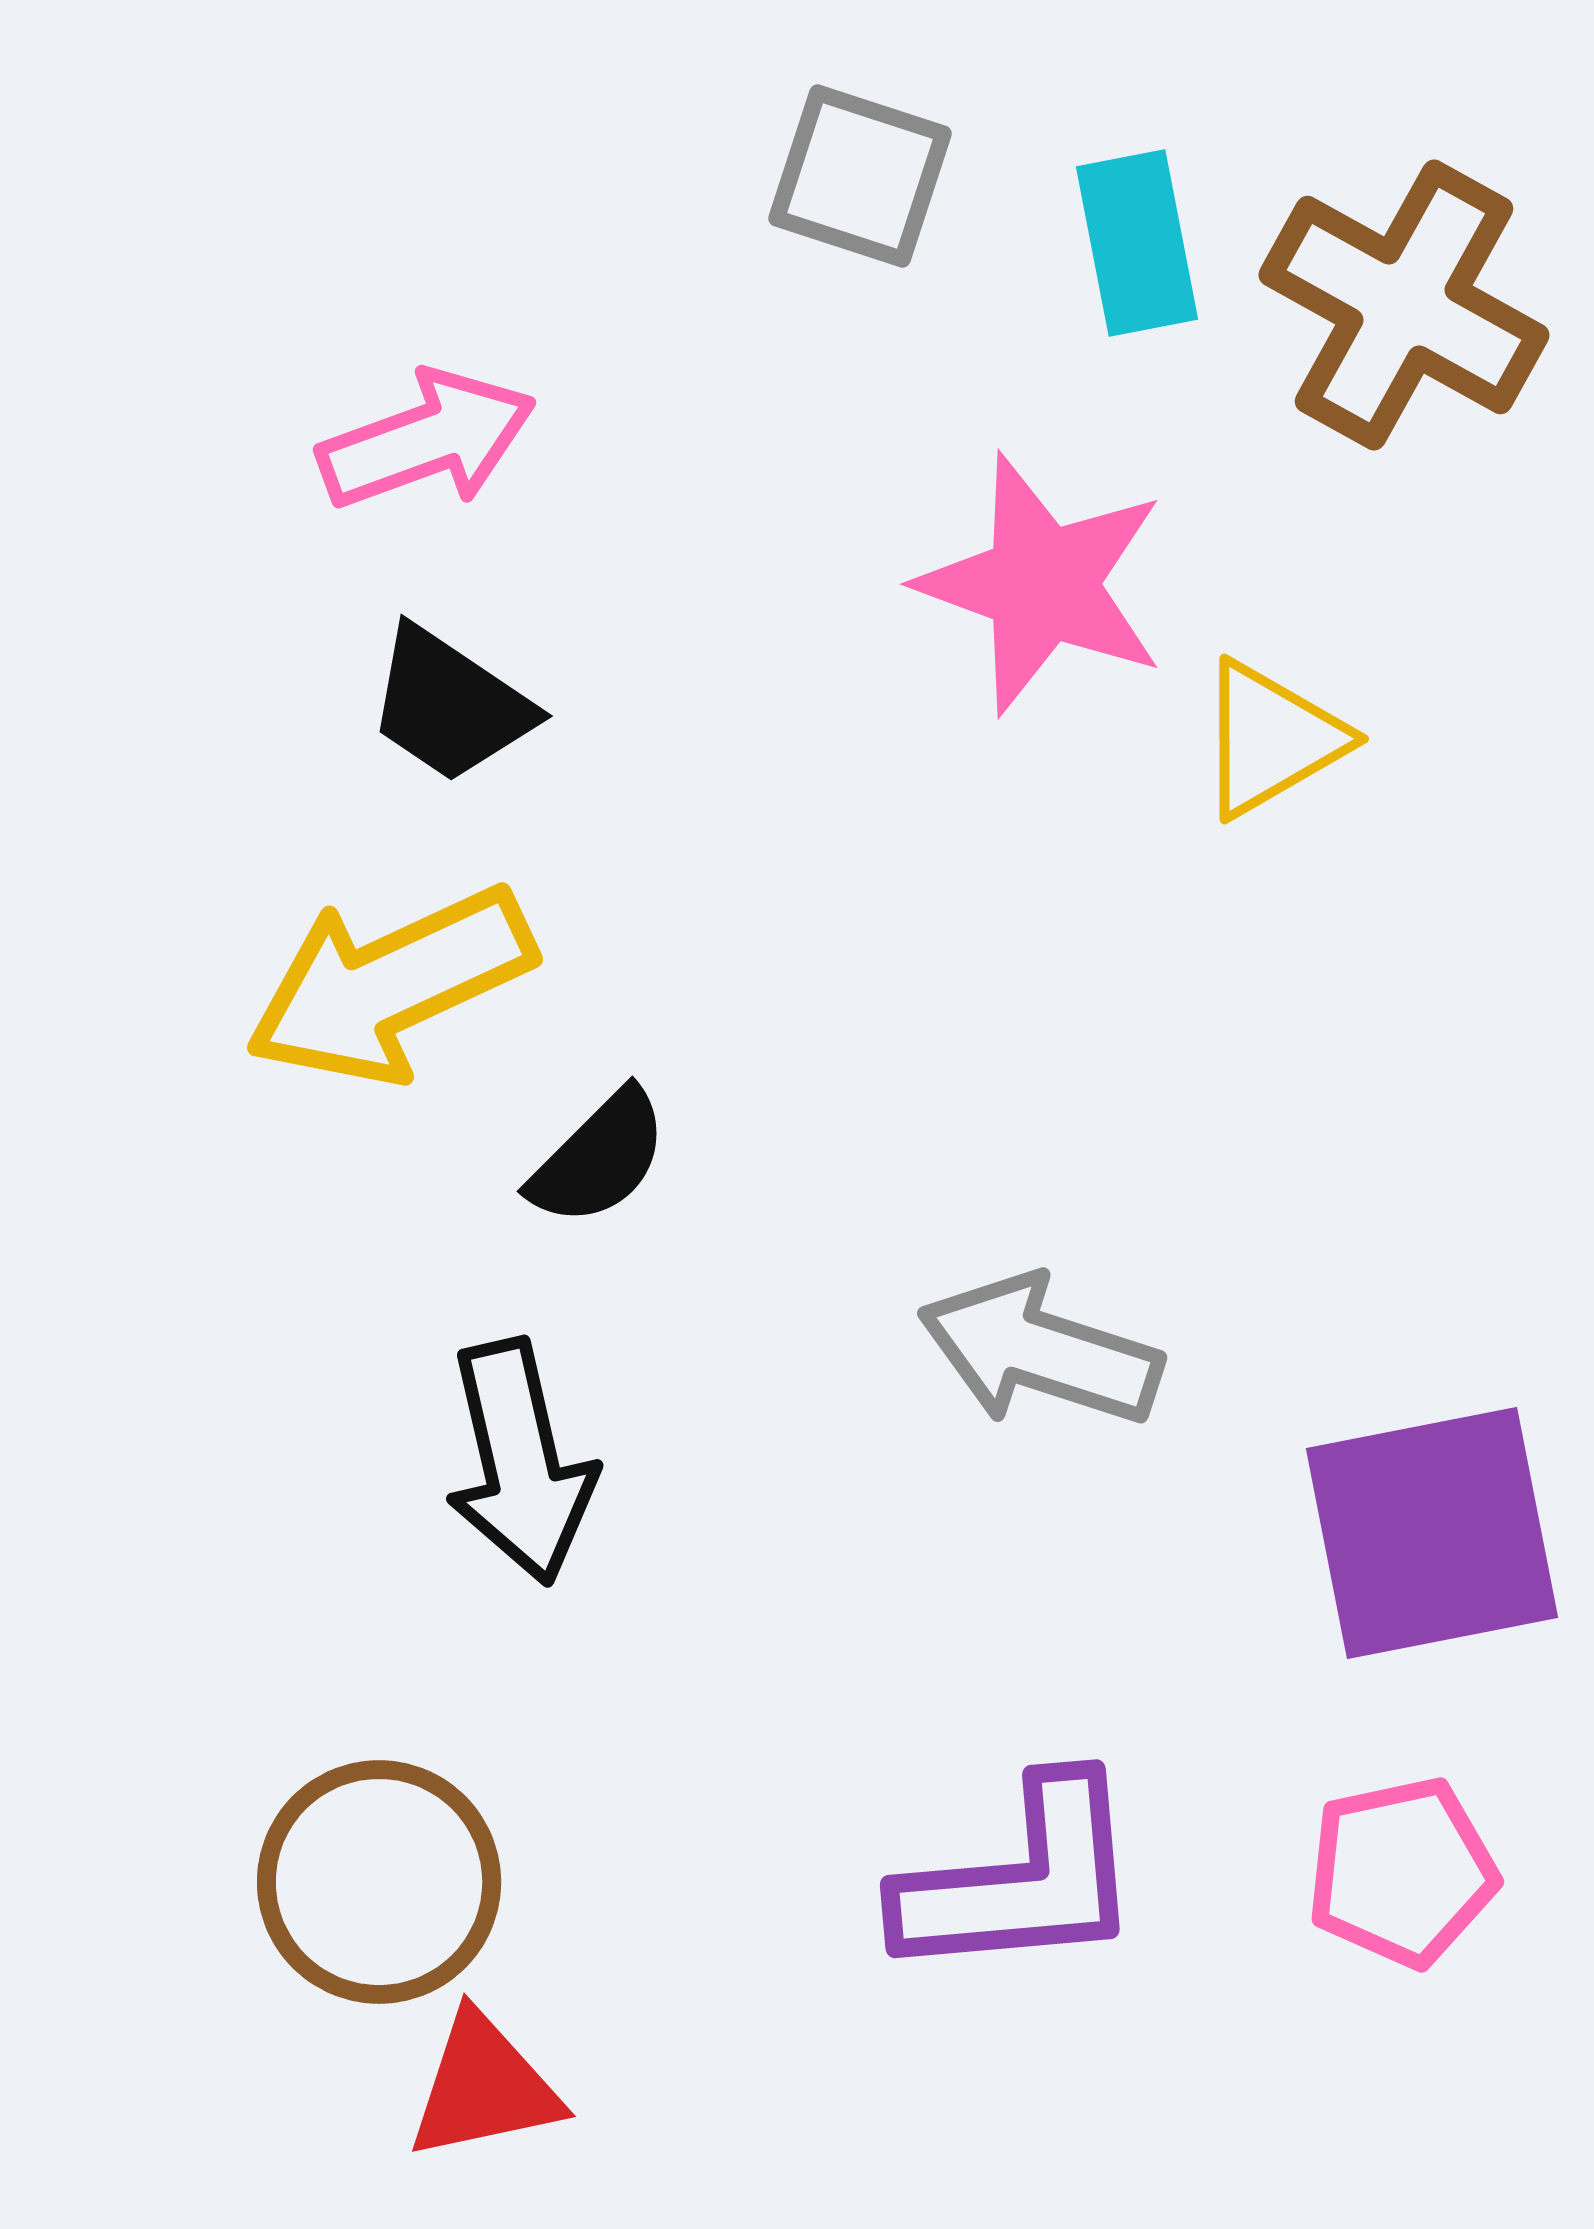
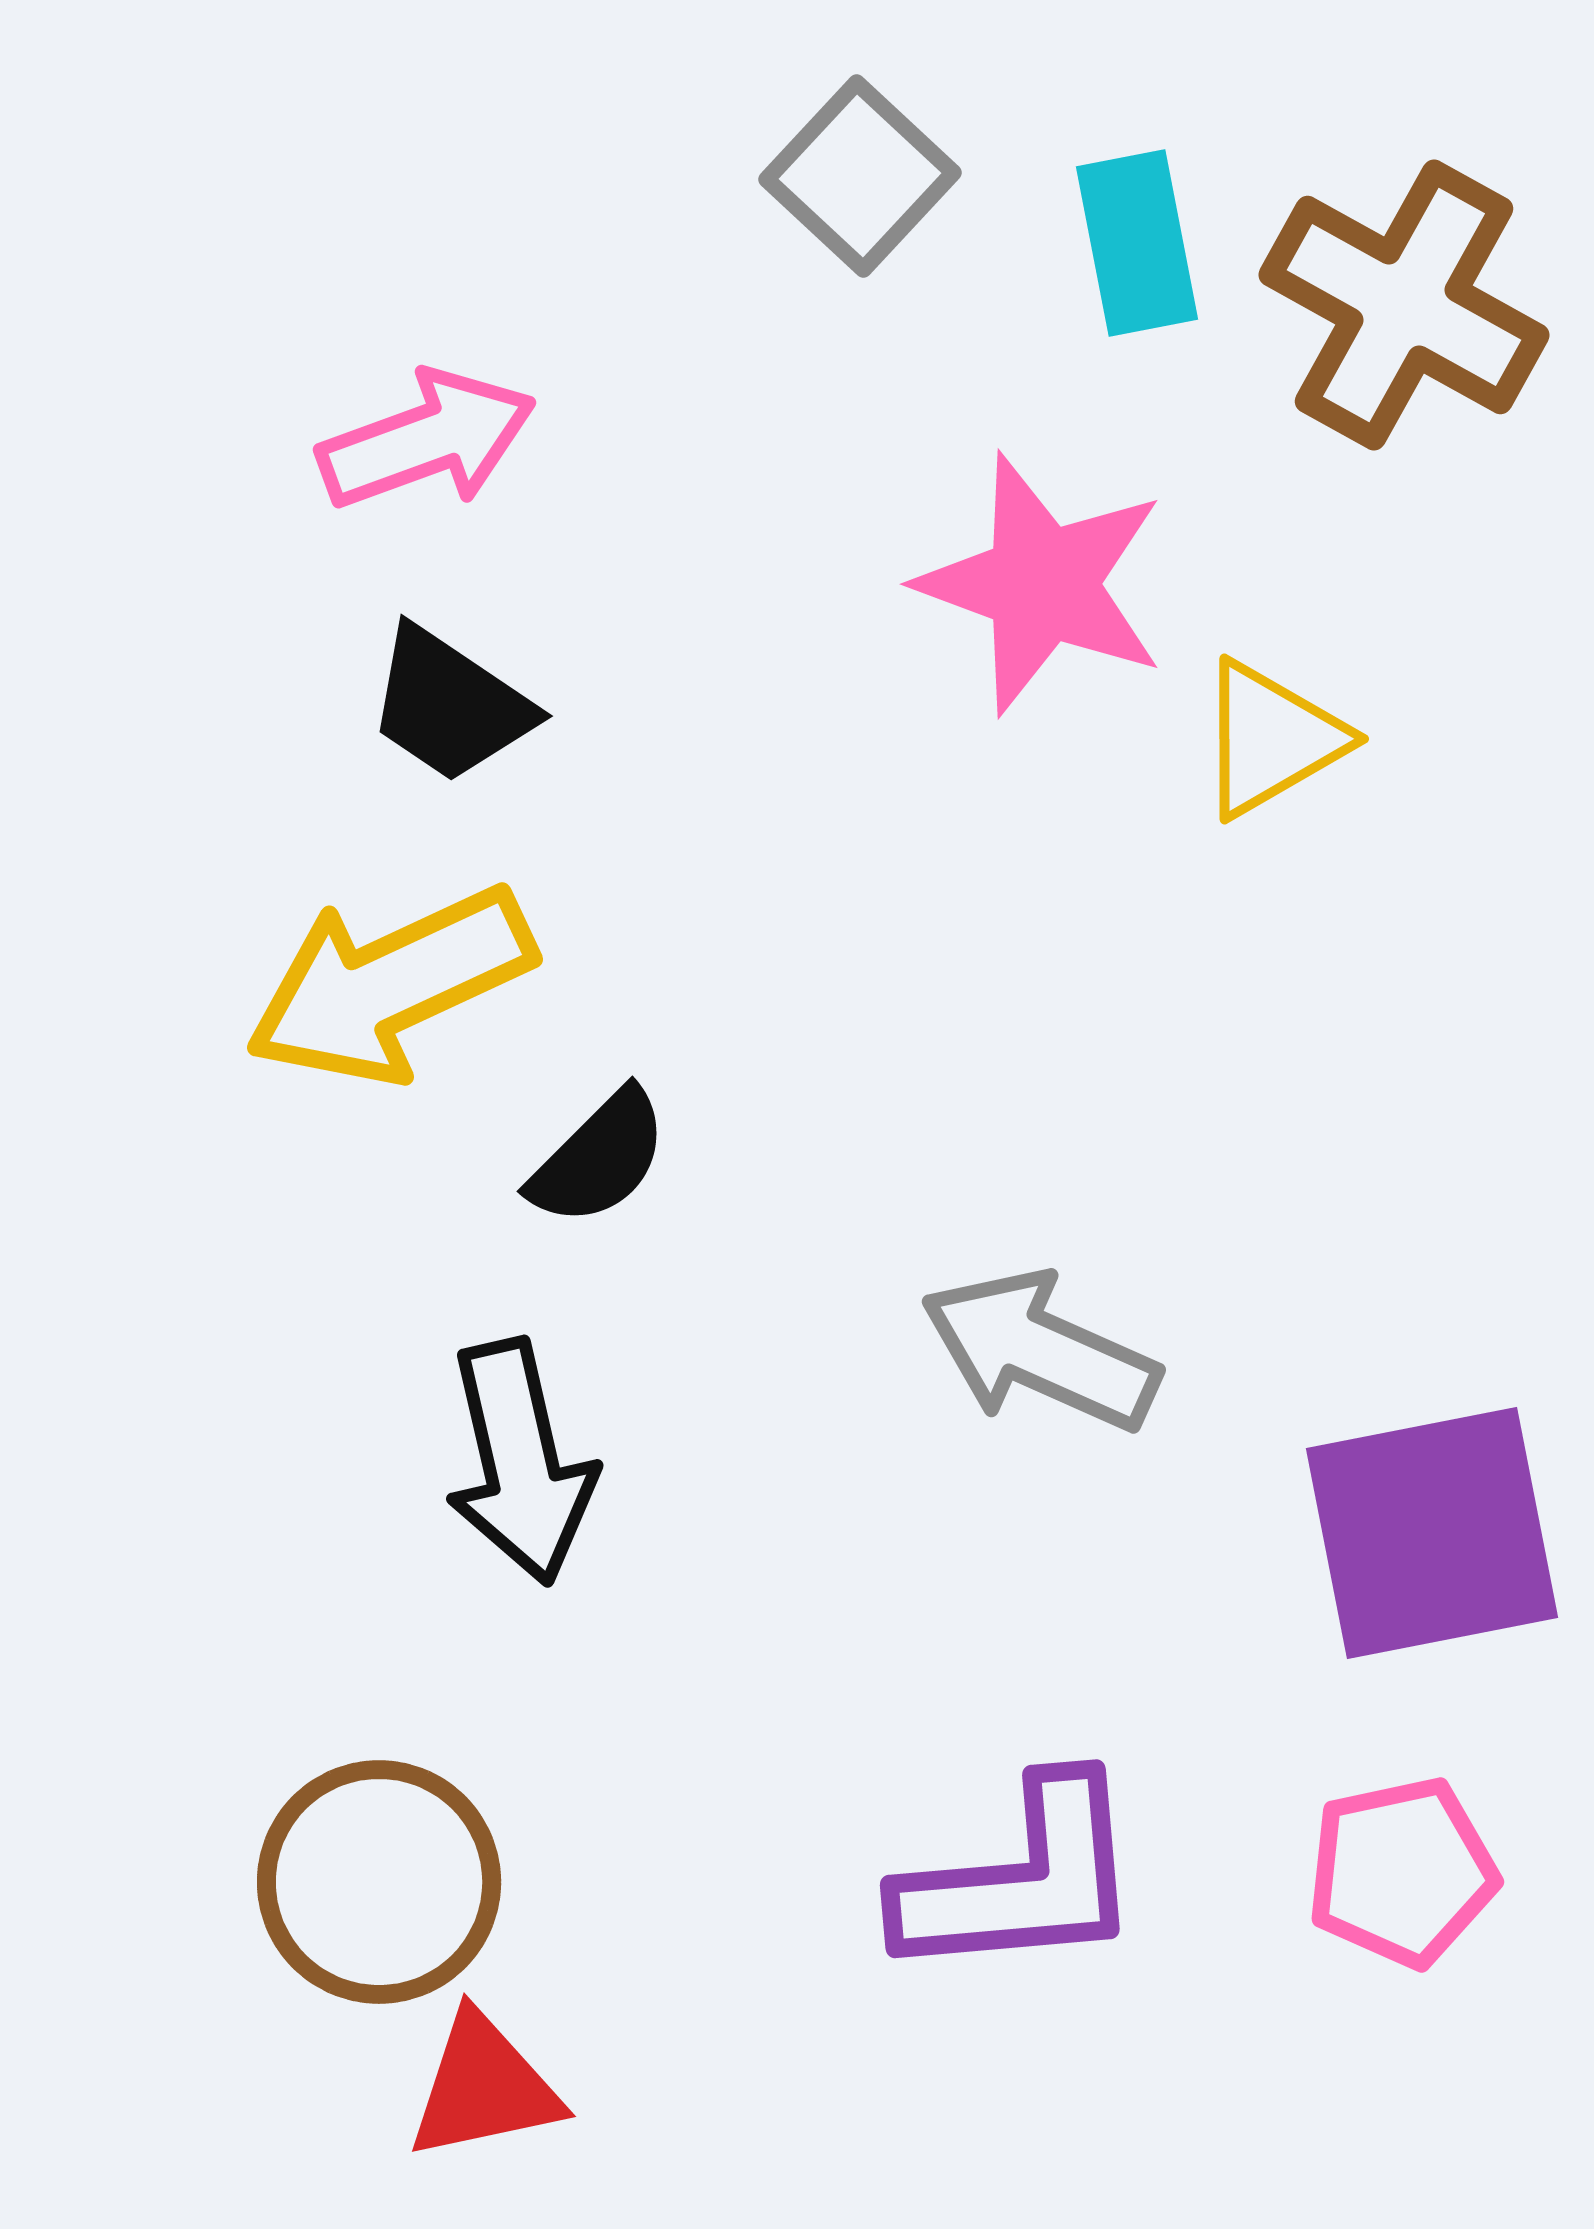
gray square: rotated 25 degrees clockwise
gray arrow: rotated 6 degrees clockwise
